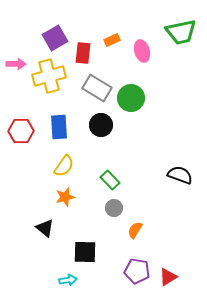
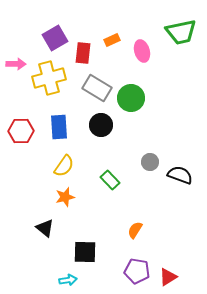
yellow cross: moved 2 px down
gray circle: moved 36 px right, 46 px up
